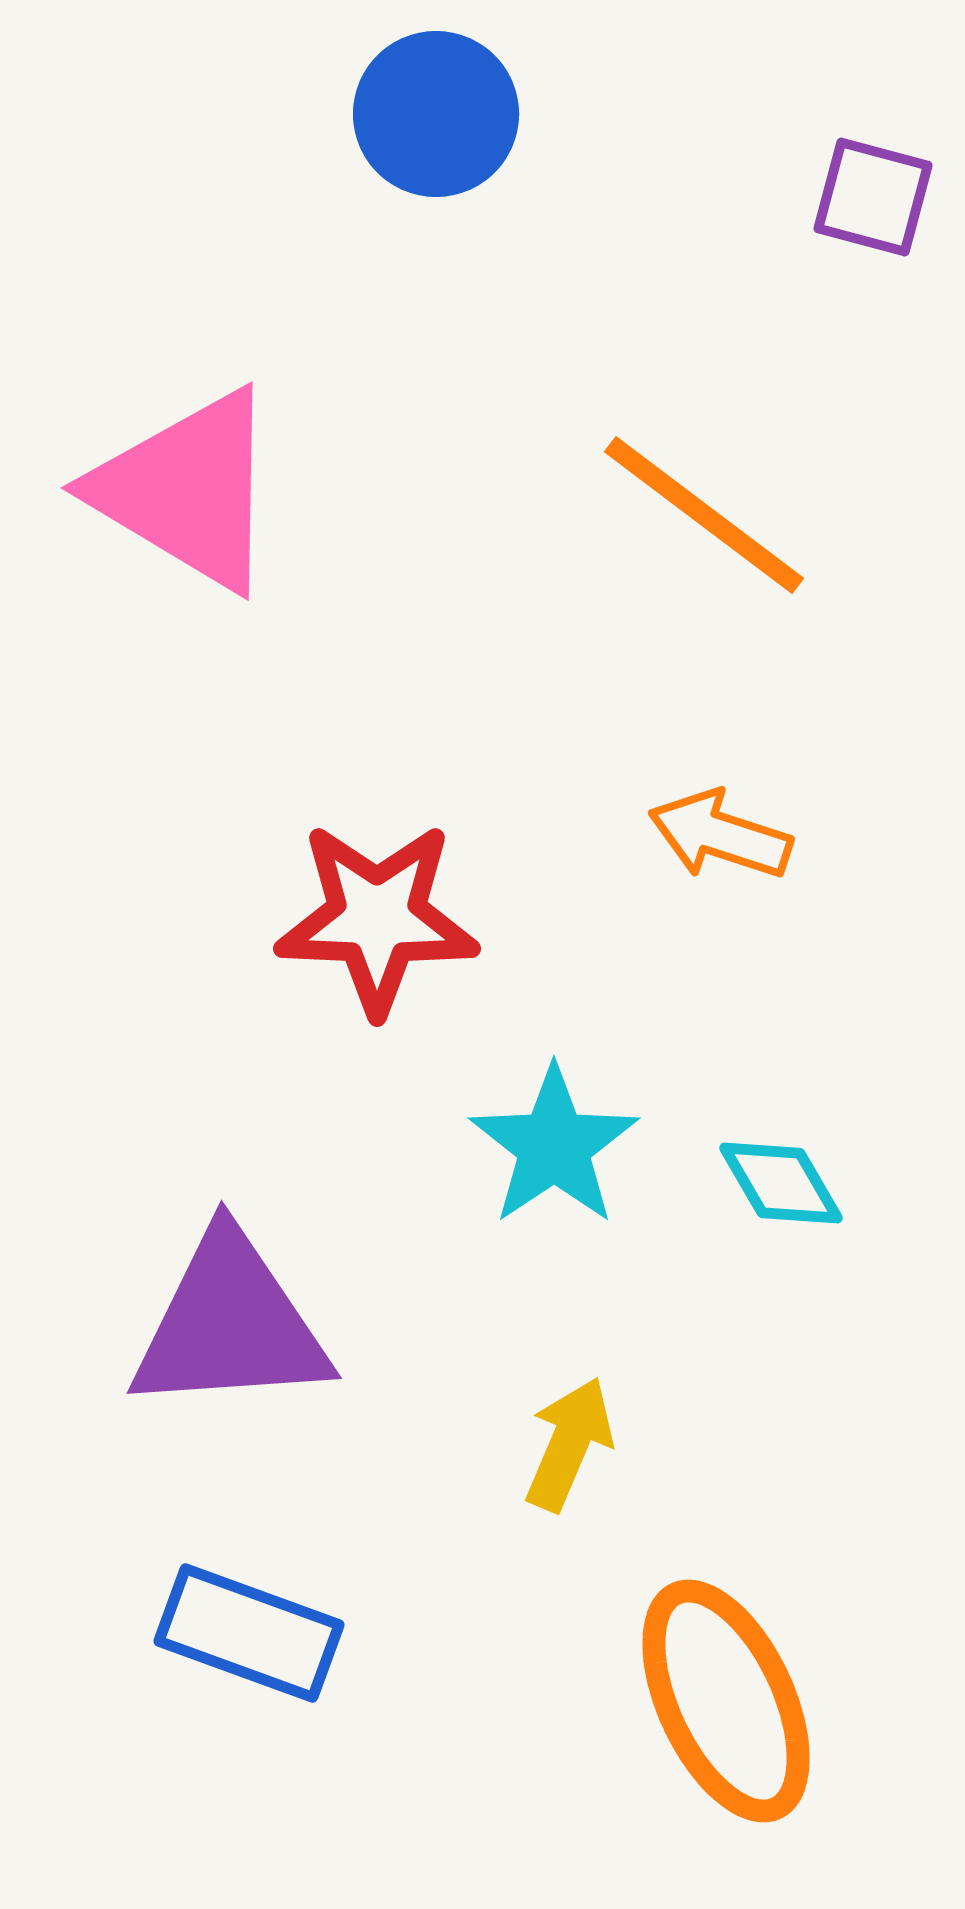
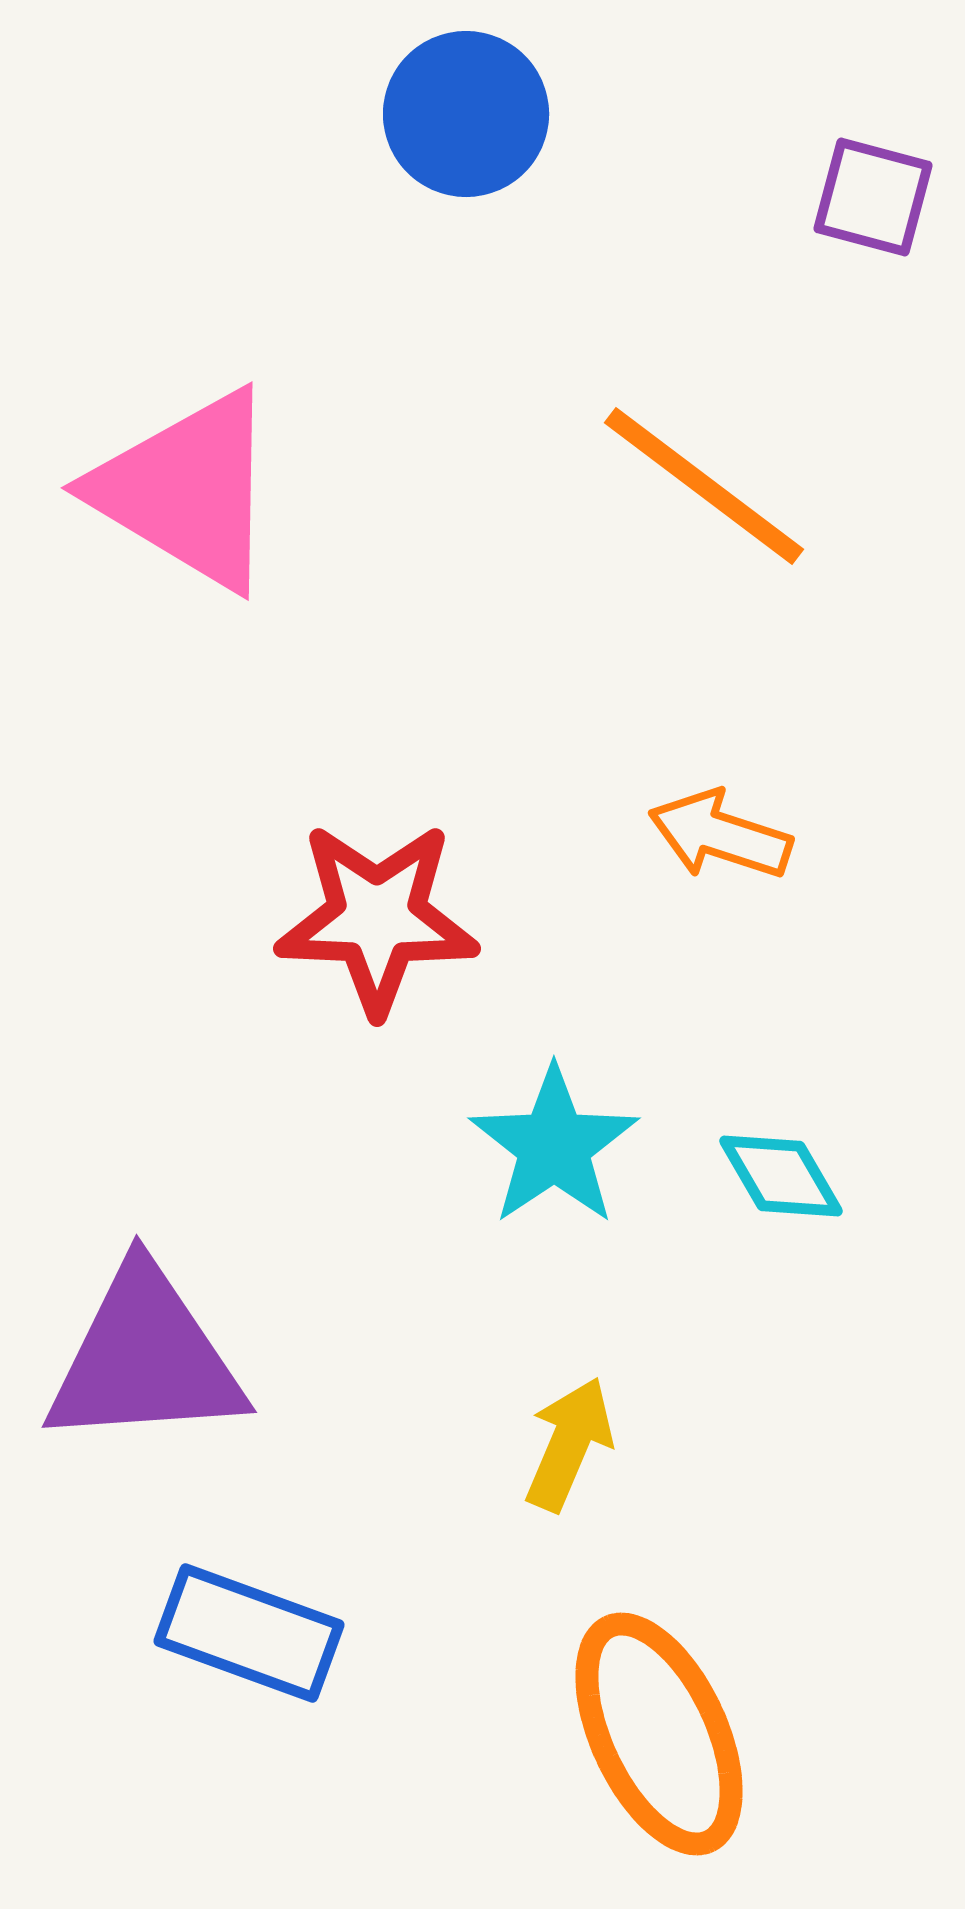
blue circle: moved 30 px right
orange line: moved 29 px up
cyan diamond: moved 7 px up
purple triangle: moved 85 px left, 34 px down
orange ellipse: moved 67 px left, 33 px down
